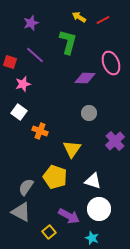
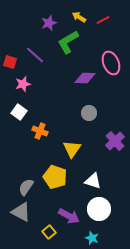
purple star: moved 18 px right
green L-shape: rotated 135 degrees counterclockwise
